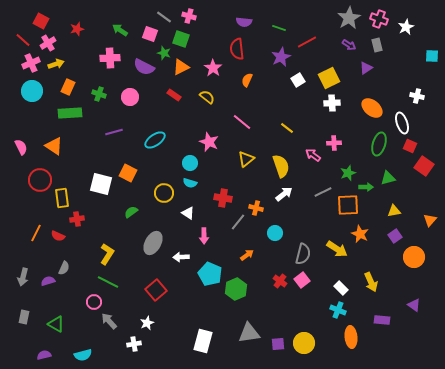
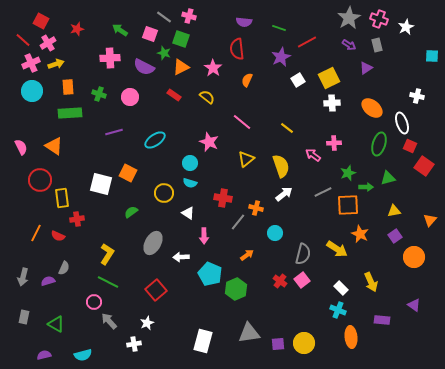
orange rectangle at (68, 87): rotated 28 degrees counterclockwise
